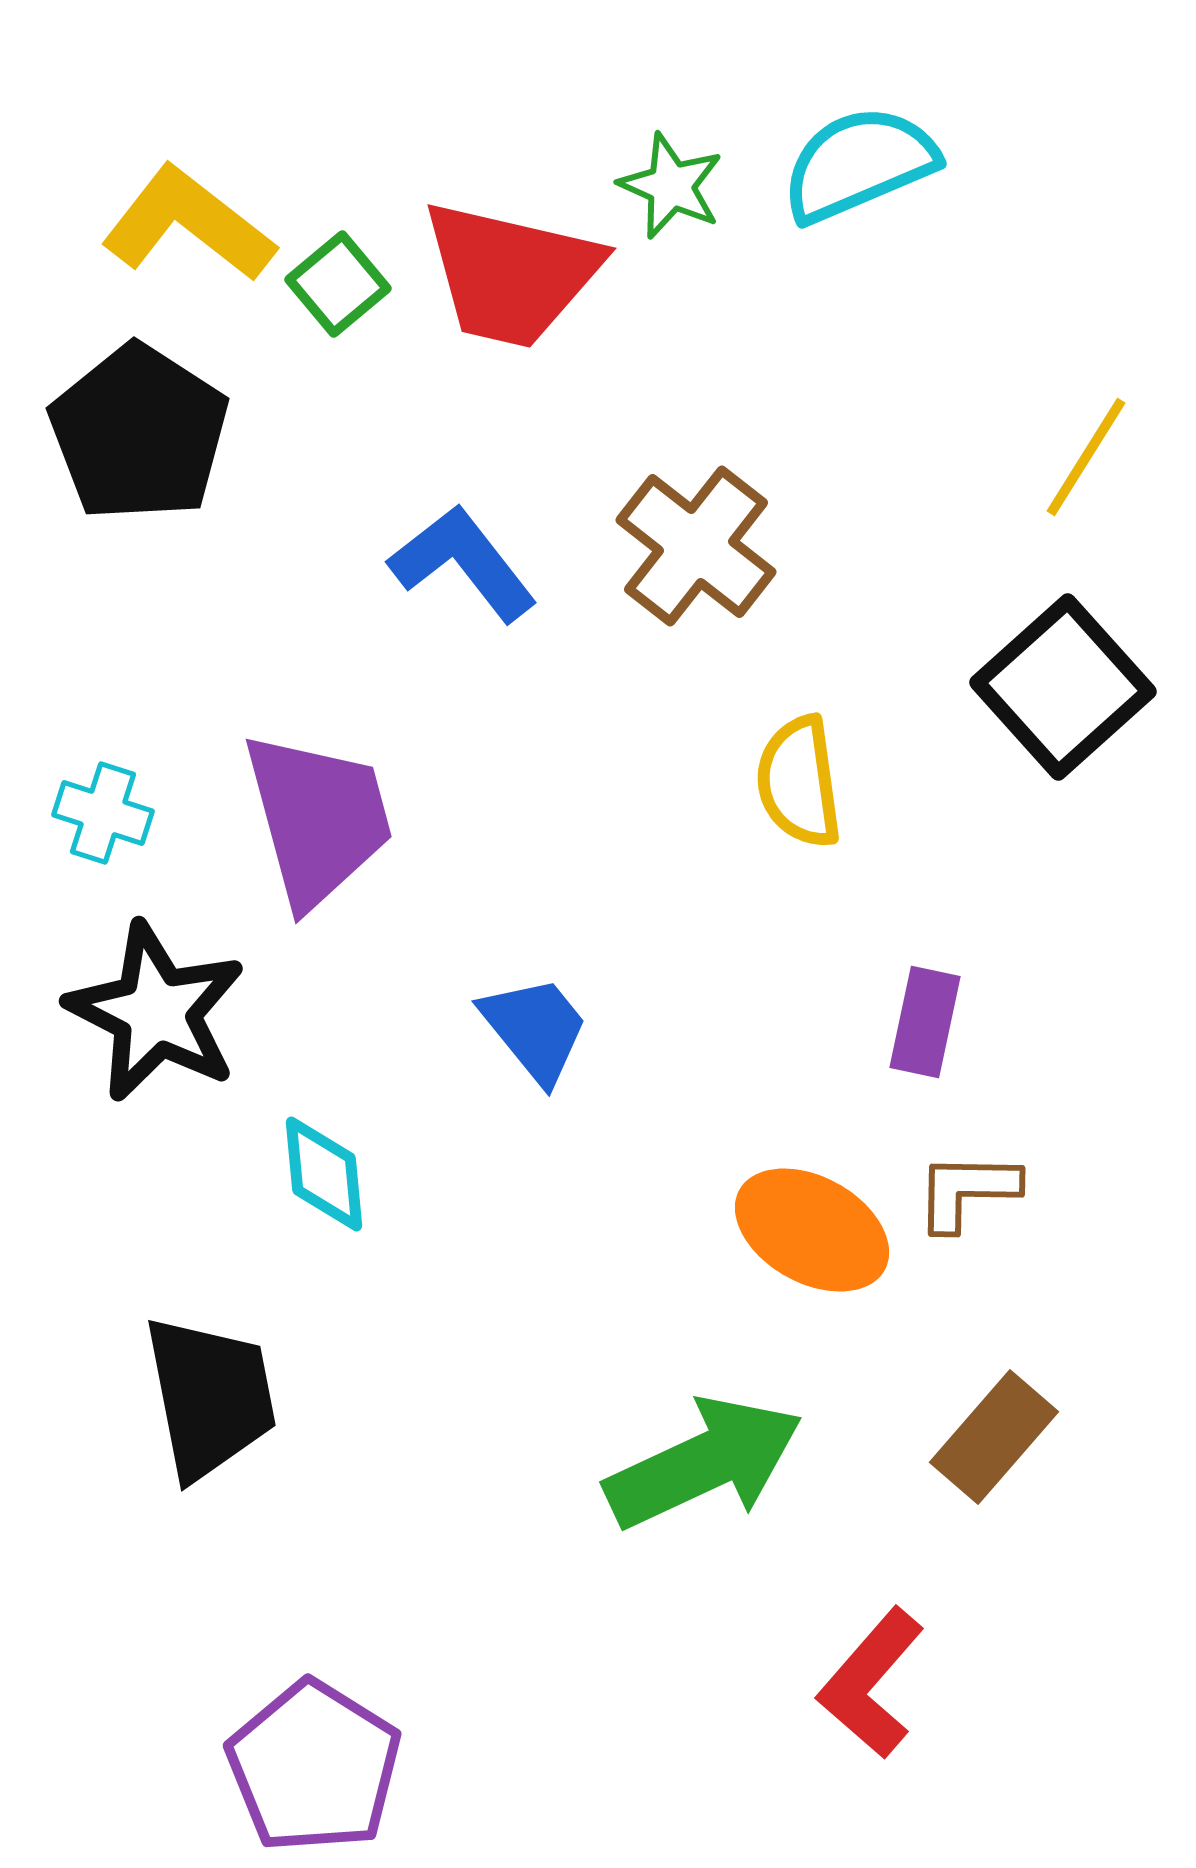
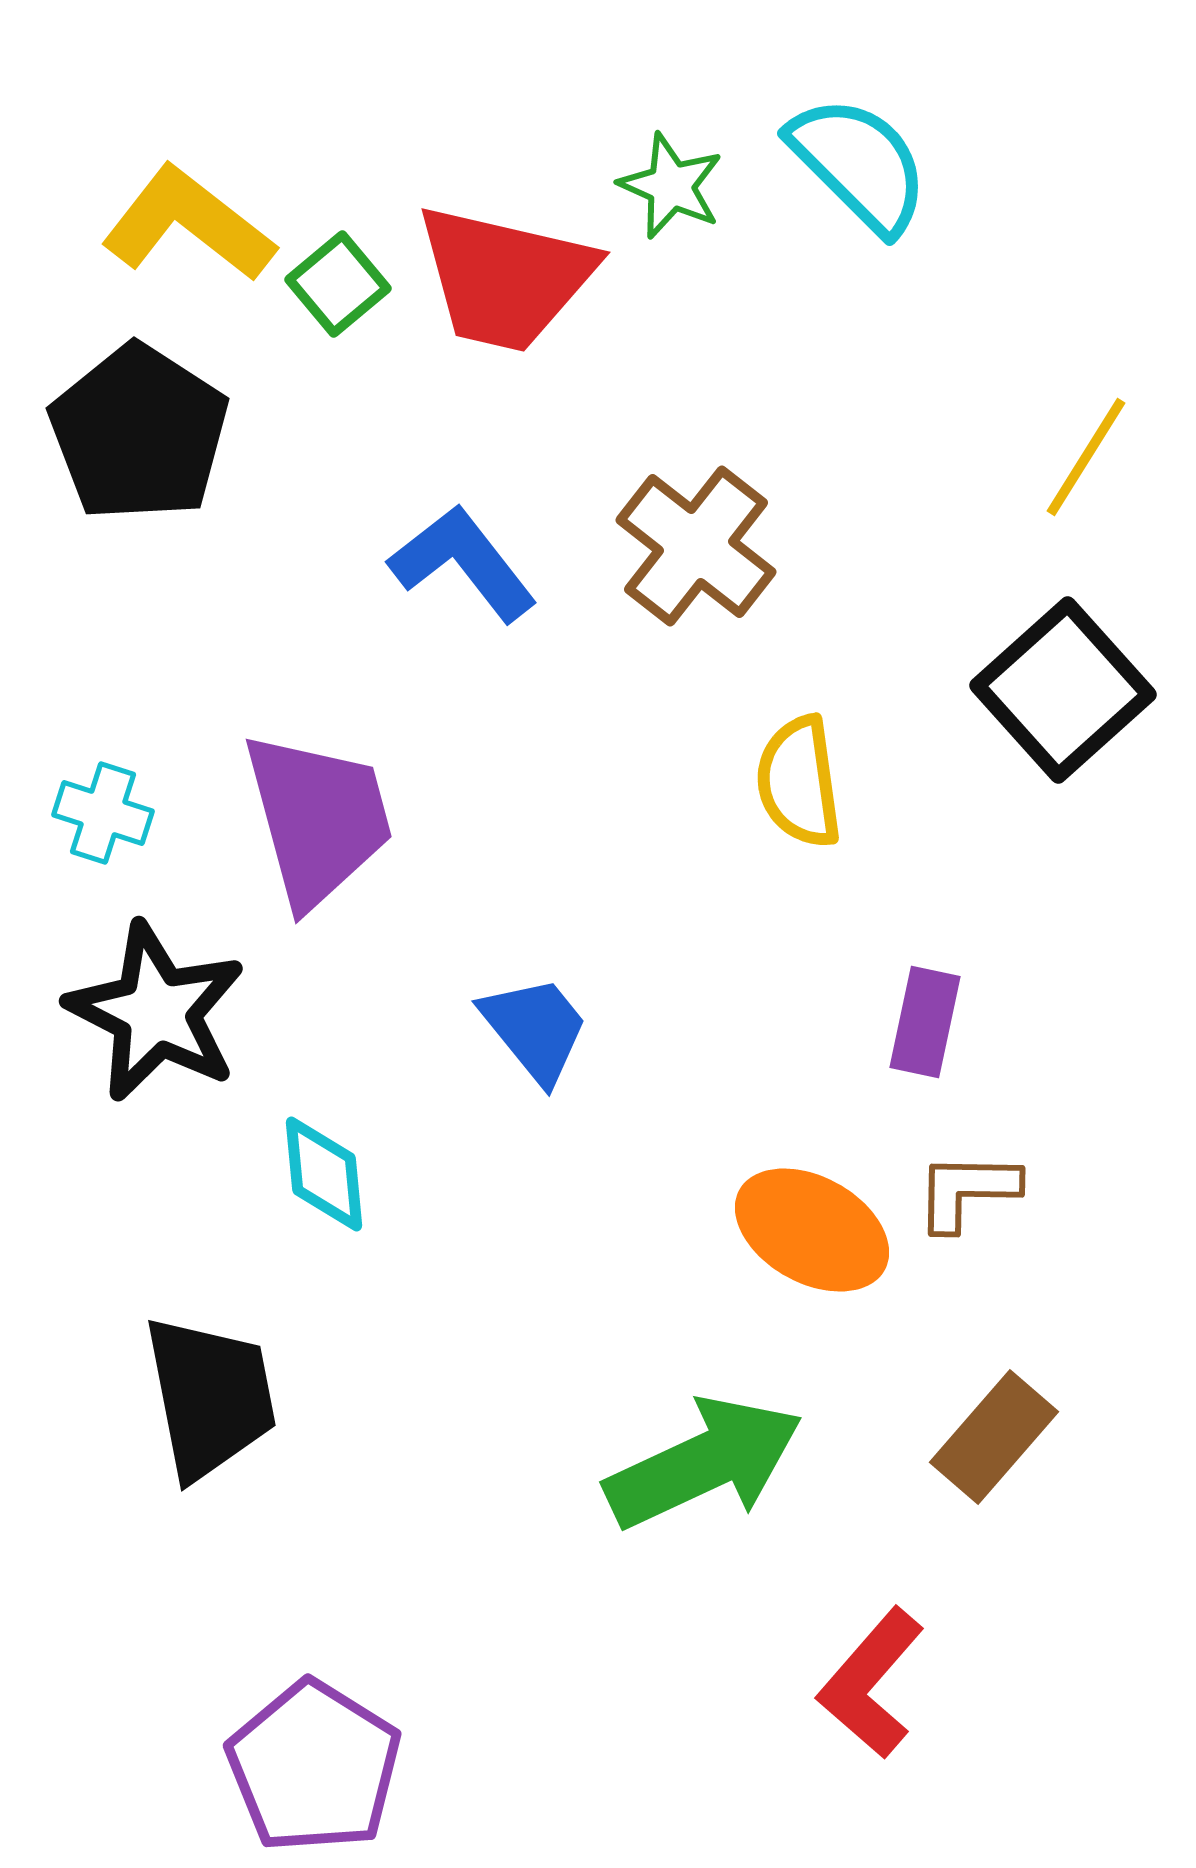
cyan semicircle: rotated 68 degrees clockwise
red trapezoid: moved 6 px left, 4 px down
black square: moved 3 px down
